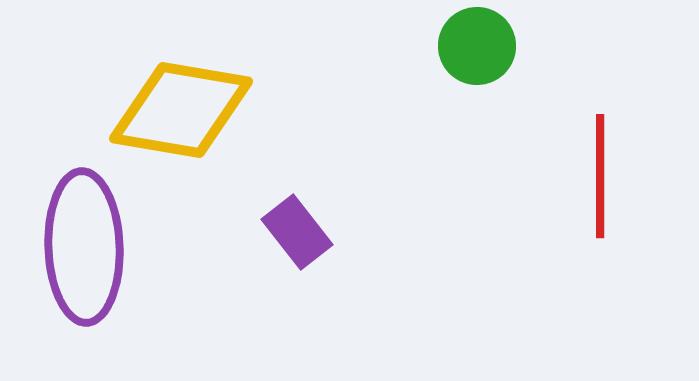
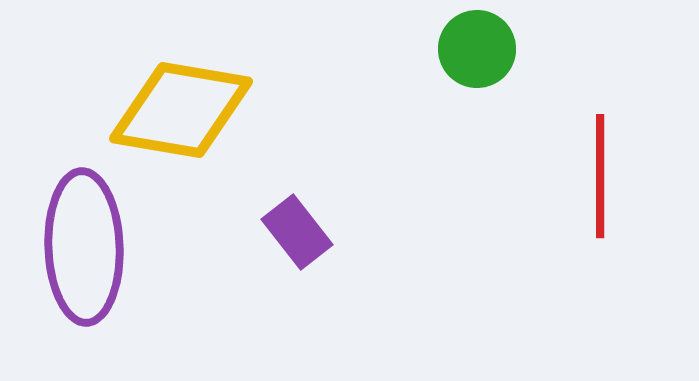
green circle: moved 3 px down
